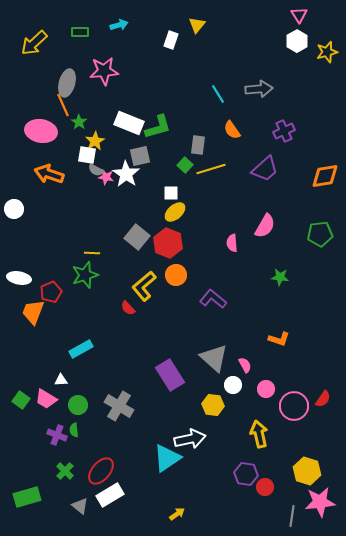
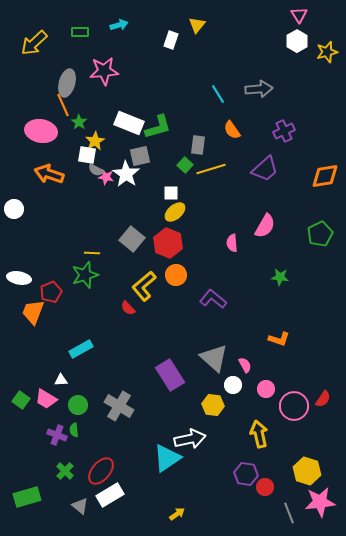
green pentagon at (320, 234): rotated 20 degrees counterclockwise
gray square at (137, 237): moved 5 px left, 2 px down
gray line at (292, 516): moved 3 px left, 3 px up; rotated 30 degrees counterclockwise
